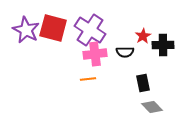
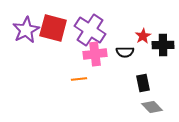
purple star: rotated 16 degrees clockwise
orange line: moved 9 px left
